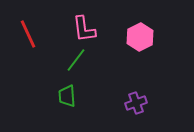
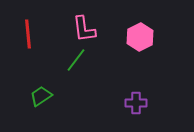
red line: rotated 20 degrees clockwise
green trapezoid: moved 26 px left; rotated 60 degrees clockwise
purple cross: rotated 20 degrees clockwise
